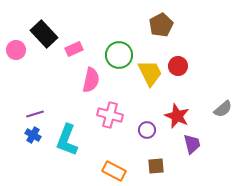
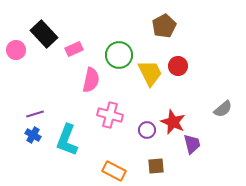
brown pentagon: moved 3 px right, 1 px down
red star: moved 4 px left, 6 px down
